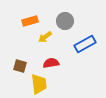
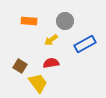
orange rectangle: moved 1 px left; rotated 21 degrees clockwise
yellow arrow: moved 6 px right, 3 px down
brown square: rotated 16 degrees clockwise
yellow trapezoid: moved 1 px left, 1 px up; rotated 30 degrees counterclockwise
